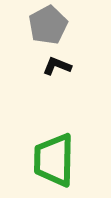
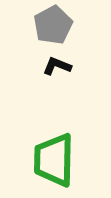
gray pentagon: moved 5 px right
